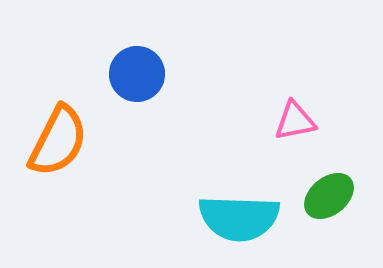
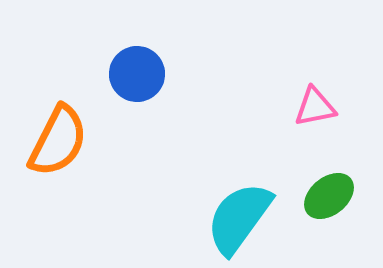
pink triangle: moved 20 px right, 14 px up
cyan semicircle: rotated 124 degrees clockwise
